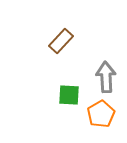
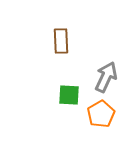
brown rectangle: rotated 45 degrees counterclockwise
gray arrow: rotated 28 degrees clockwise
